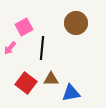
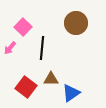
pink square: moved 1 px left; rotated 18 degrees counterclockwise
red square: moved 4 px down
blue triangle: rotated 24 degrees counterclockwise
